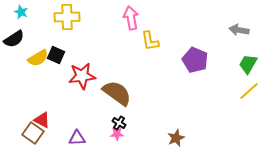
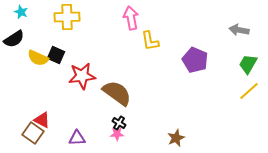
yellow semicircle: rotated 55 degrees clockwise
